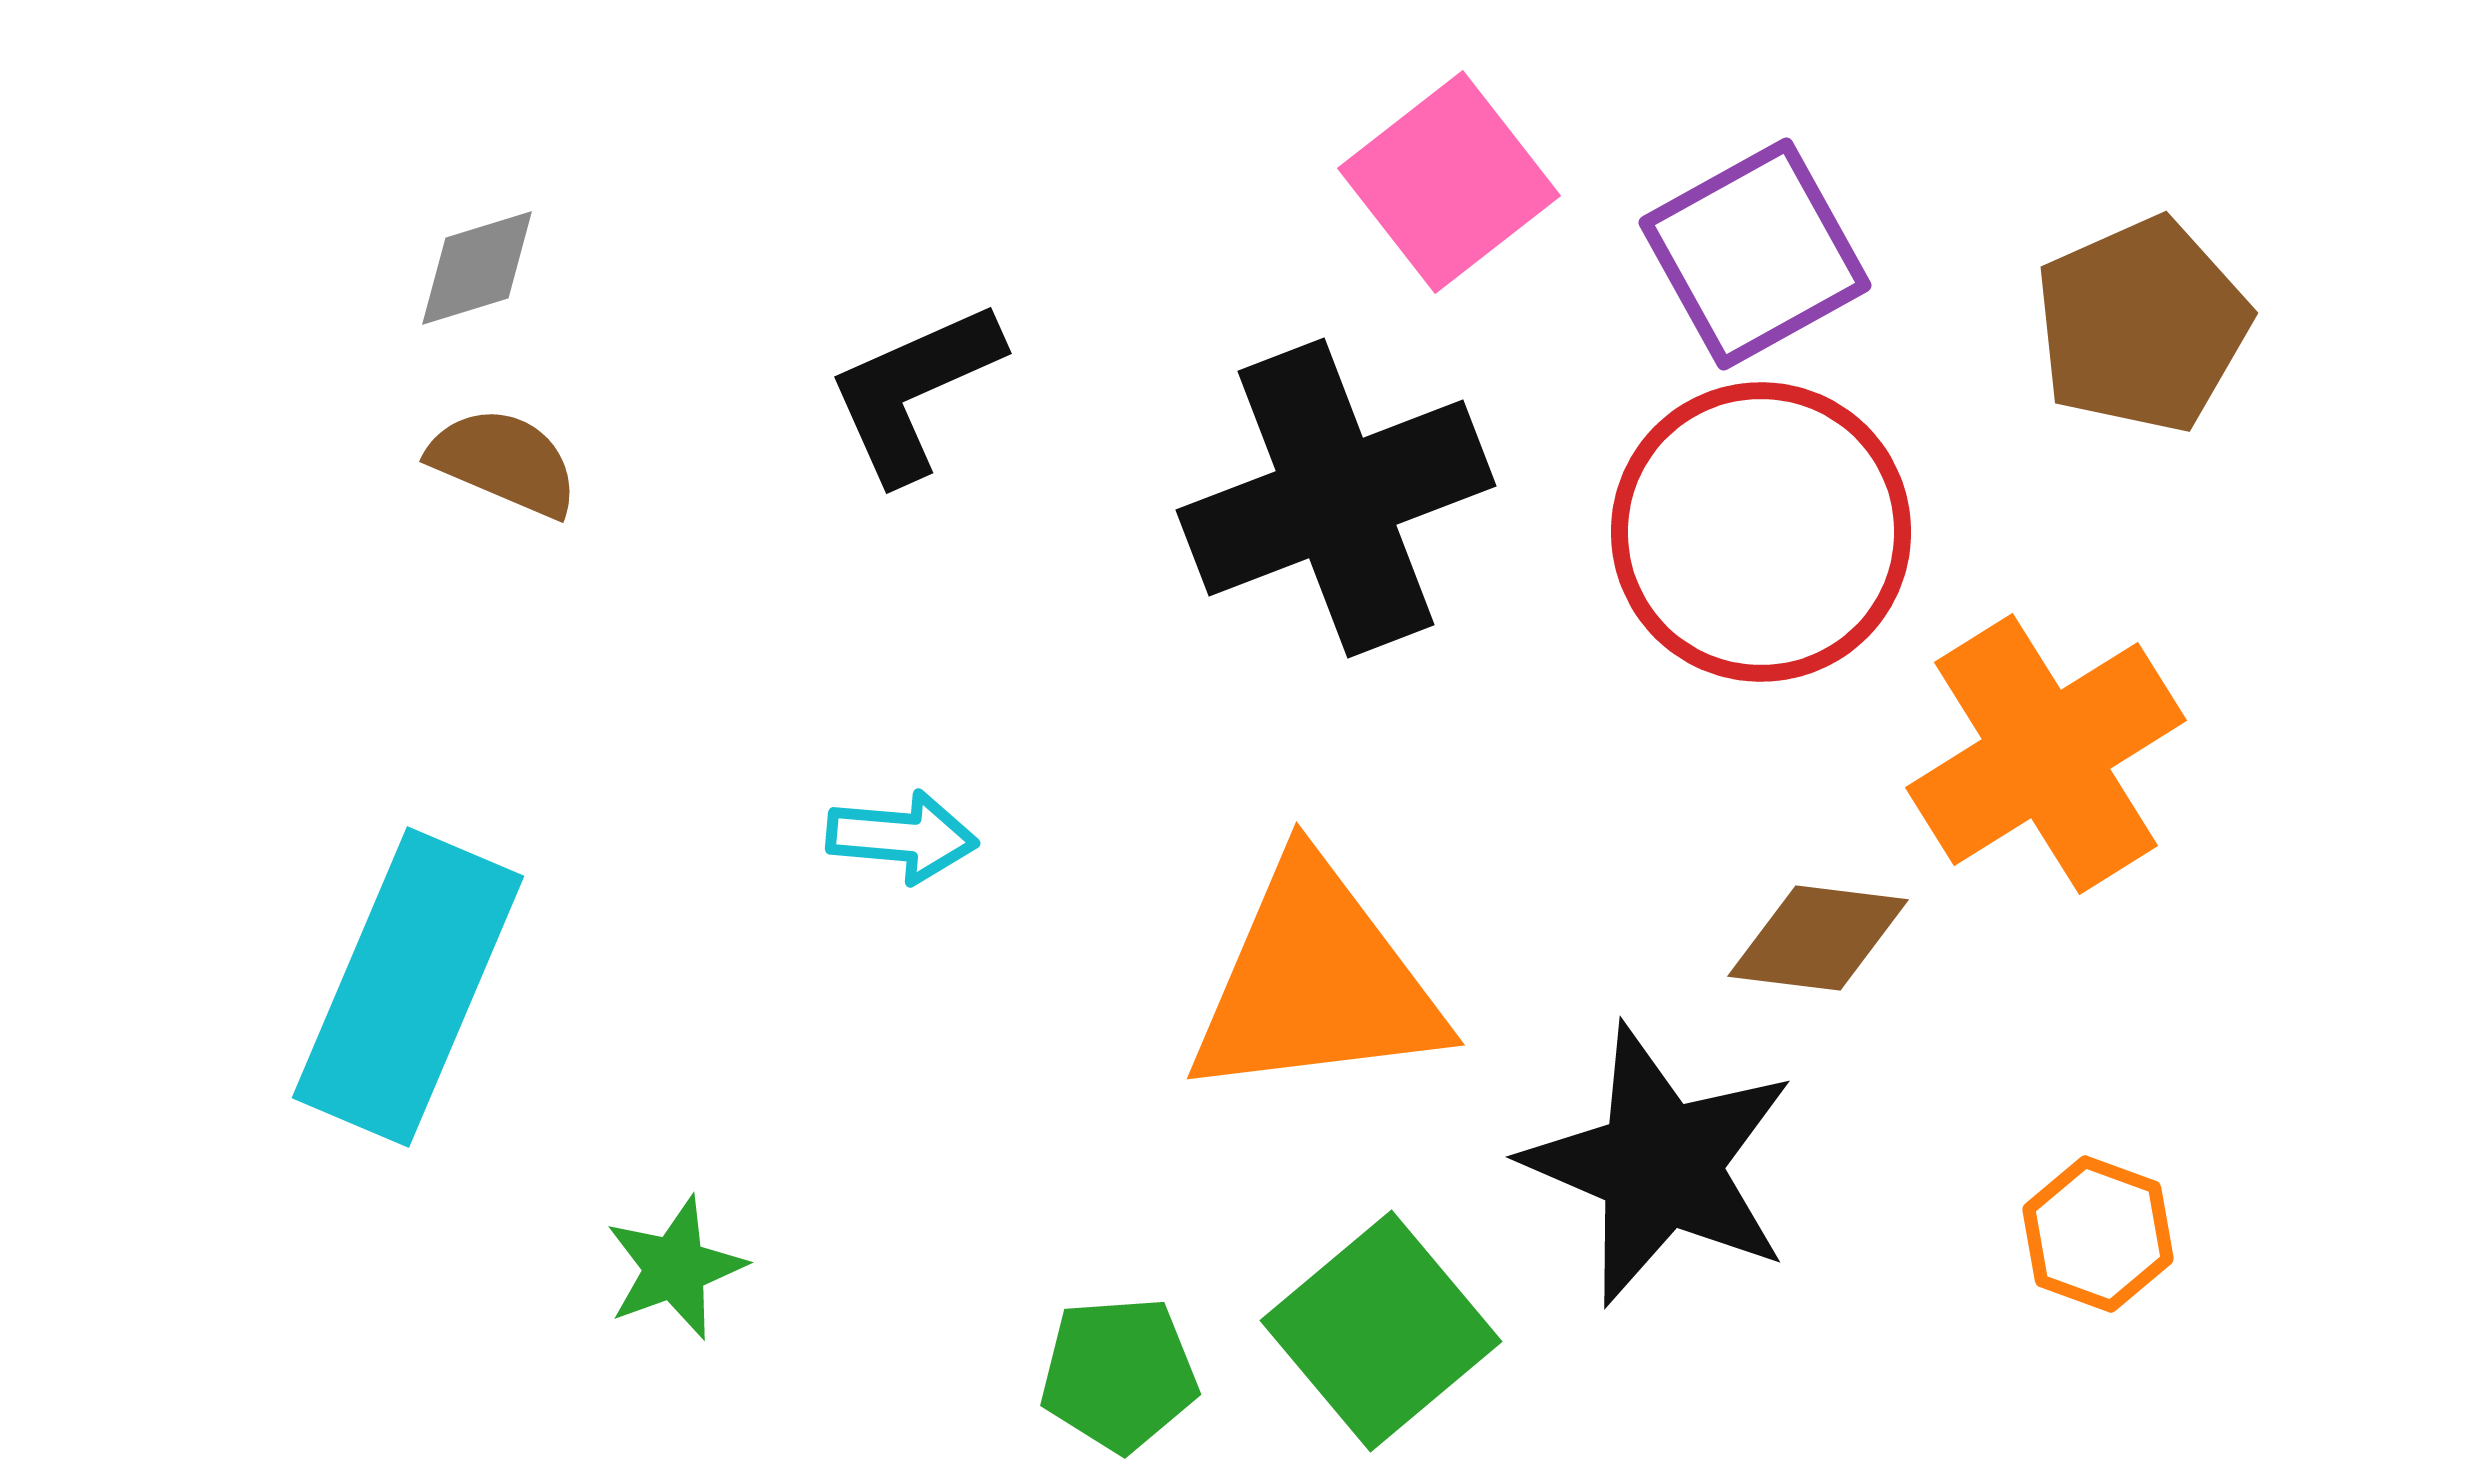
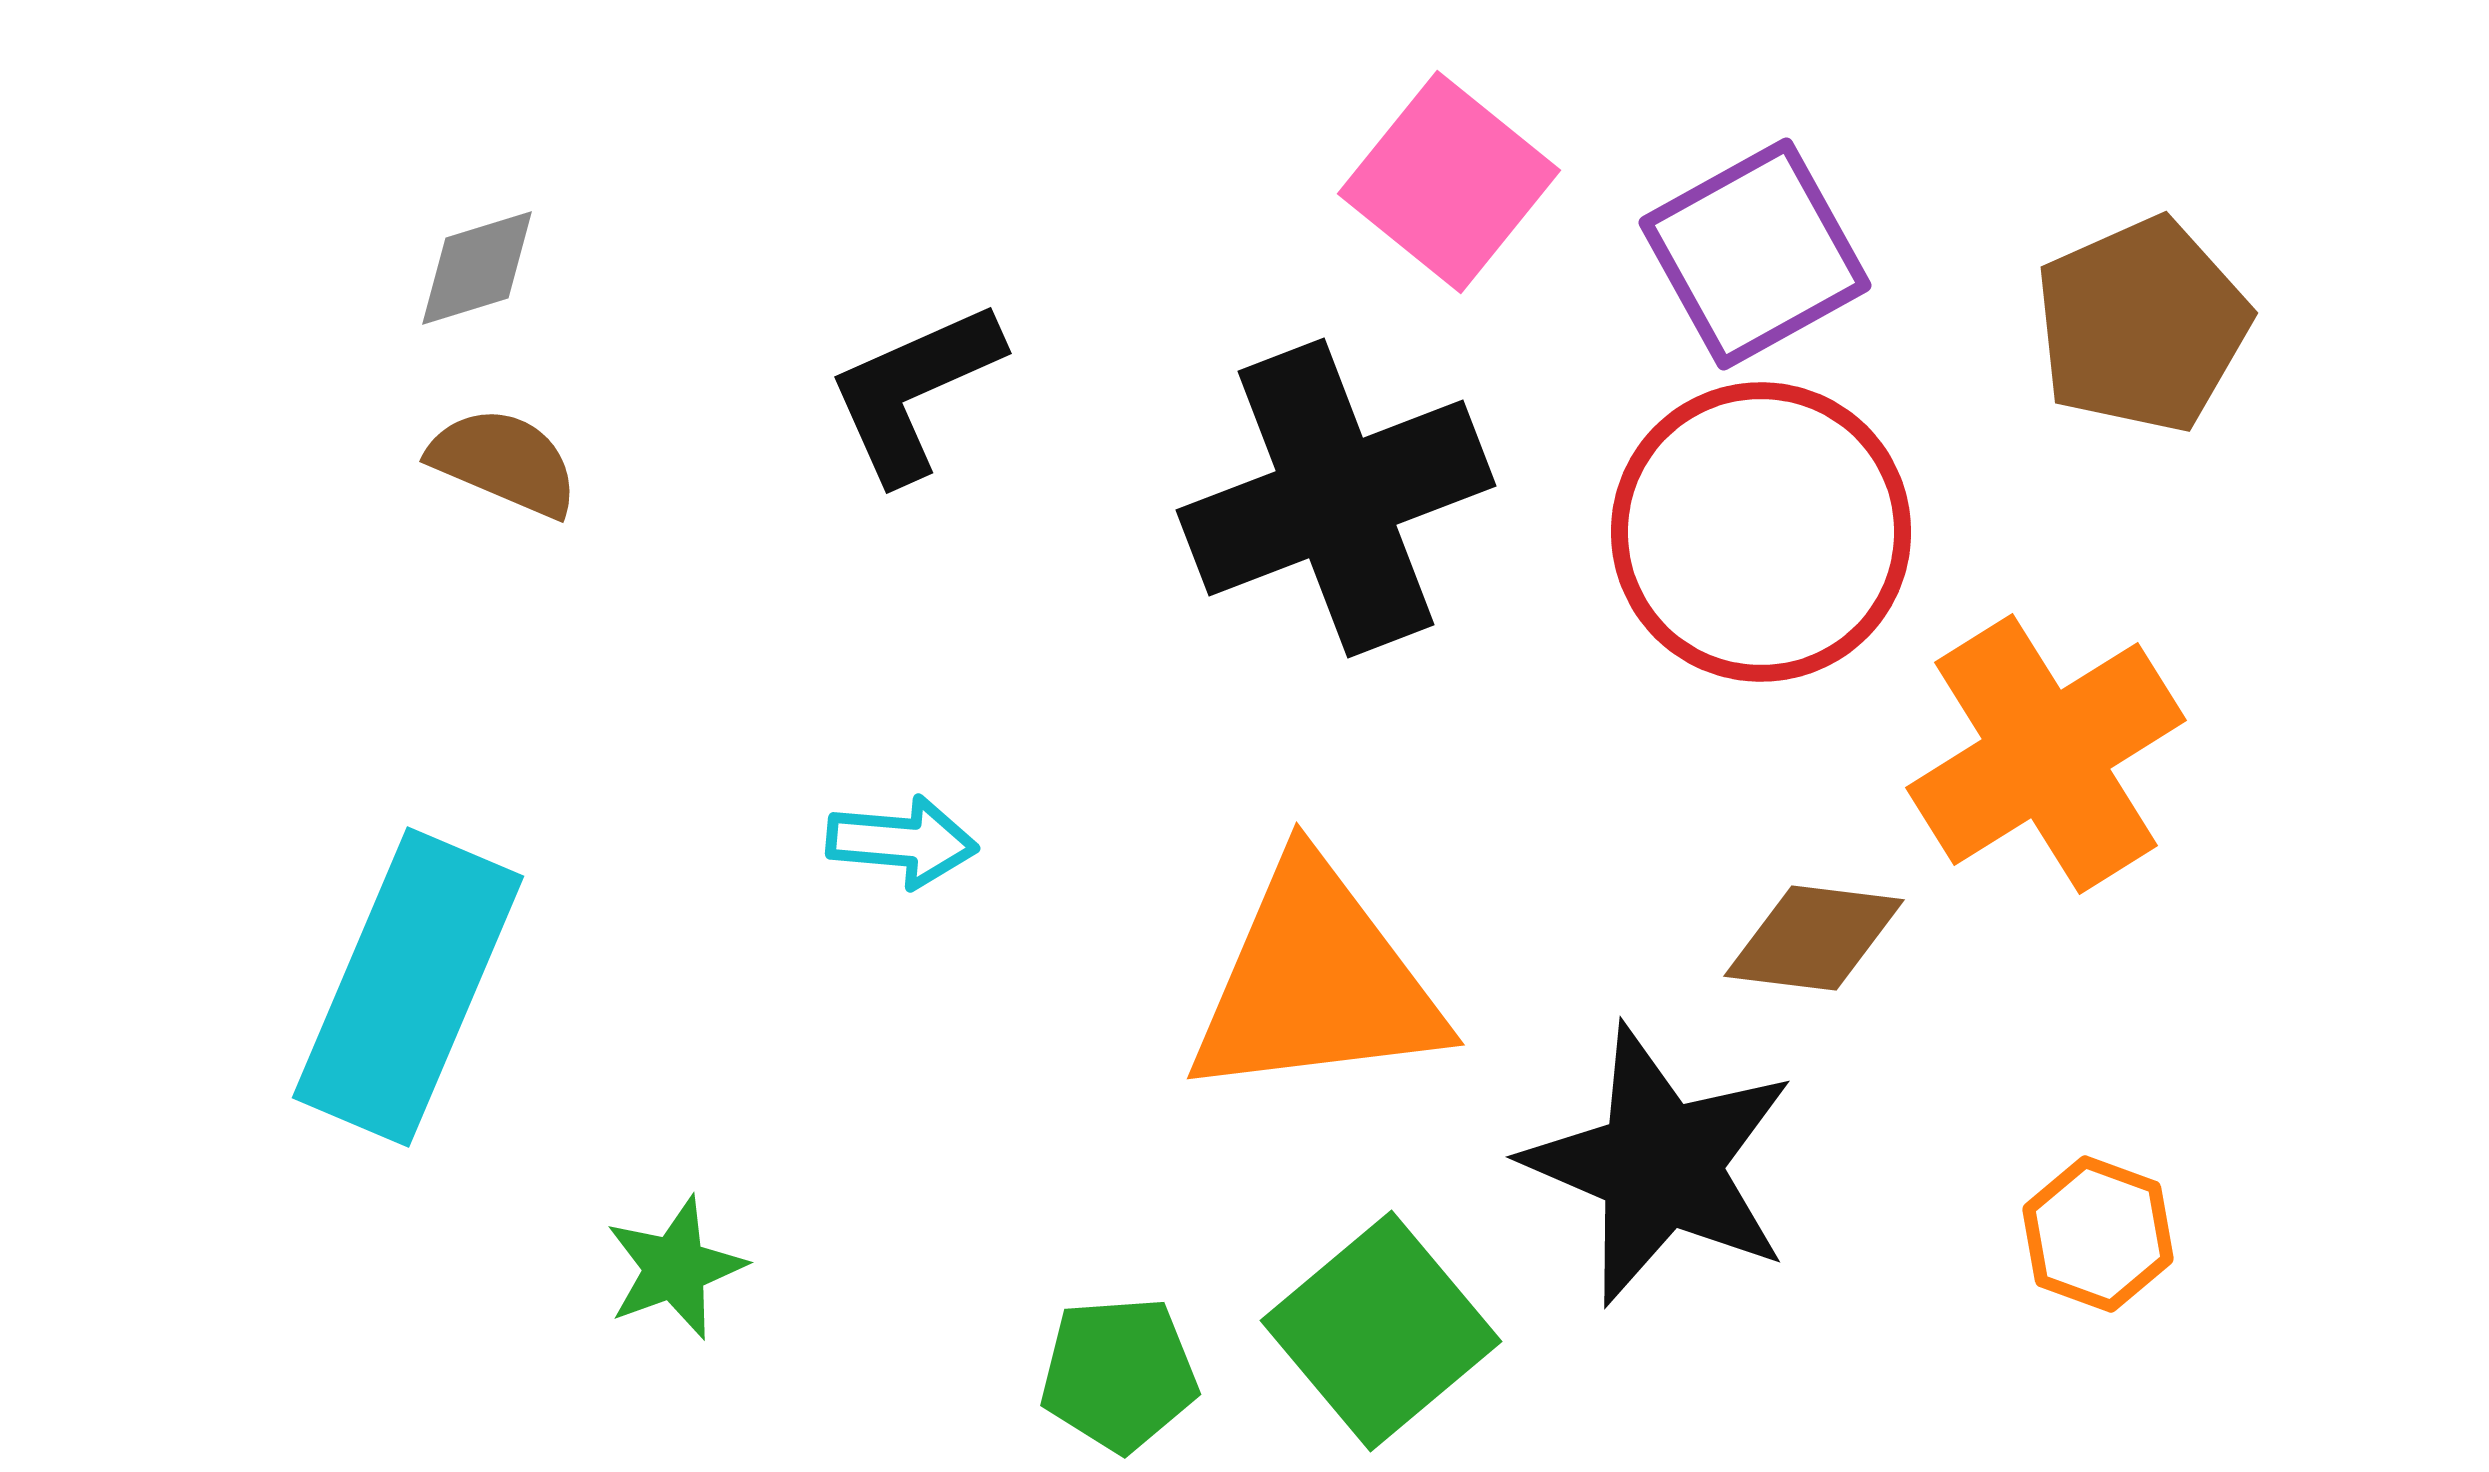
pink square: rotated 13 degrees counterclockwise
cyan arrow: moved 5 px down
brown diamond: moved 4 px left
